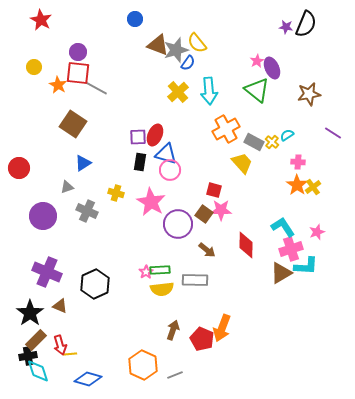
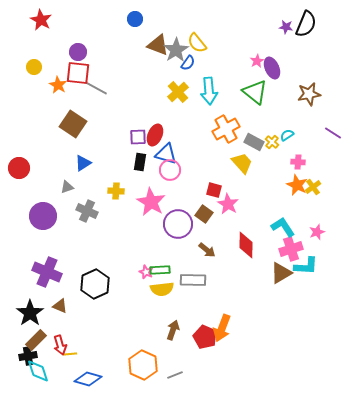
gray star at (176, 50): rotated 15 degrees counterclockwise
green triangle at (257, 90): moved 2 px left, 2 px down
orange star at (297, 185): rotated 10 degrees counterclockwise
yellow cross at (116, 193): moved 2 px up; rotated 14 degrees counterclockwise
pink star at (221, 210): moved 7 px right, 6 px up; rotated 30 degrees clockwise
pink star at (146, 272): rotated 16 degrees counterclockwise
gray rectangle at (195, 280): moved 2 px left
red pentagon at (202, 339): moved 3 px right, 2 px up
